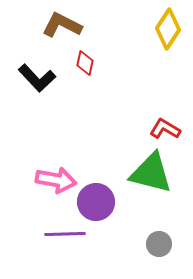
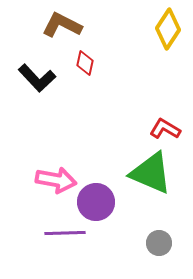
green triangle: rotated 9 degrees clockwise
purple line: moved 1 px up
gray circle: moved 1 px up
